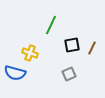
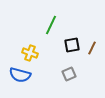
blue semicircle: moved 5 px right, 2 px down
